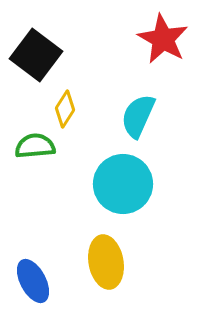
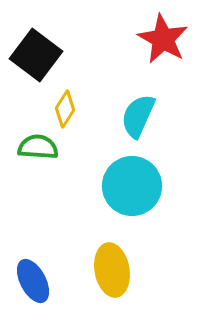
green semicircle: moved 3 px right, 1 px down; rotated 9 degrees clockwise
cyan circle: moved 9 px right, 2 px down
yellow ellipse: moved 6 px right, 8 px down
